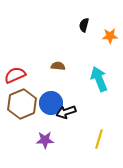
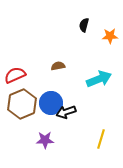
brown semicircle: rotated 16 degrees counterclockwise
cyan arrow: rotated 90 degrees clockwise
yellow line: moved 2 px right
